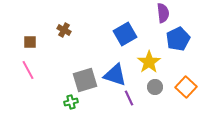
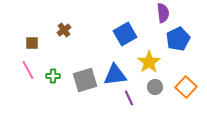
brown cross: rotated 24 degrees clockwise
brown square: moved 2 px right, 1 px down
blue triangle: rotated 25 degrees counterclockwise
green cross: moved 18 px left, 26 px up; rotated 16 degrees clockwise
